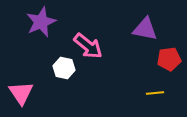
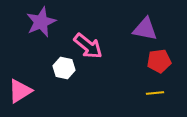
red pentagon: moved 10 px left, 2 px down
pink triangle: moved 1 px left, 2 px up; rotated 32 degrees clockwise
